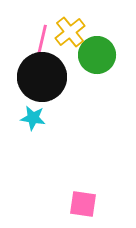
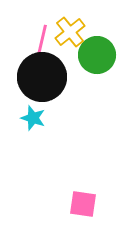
cyan star: rotated 10 degrees clockwise
